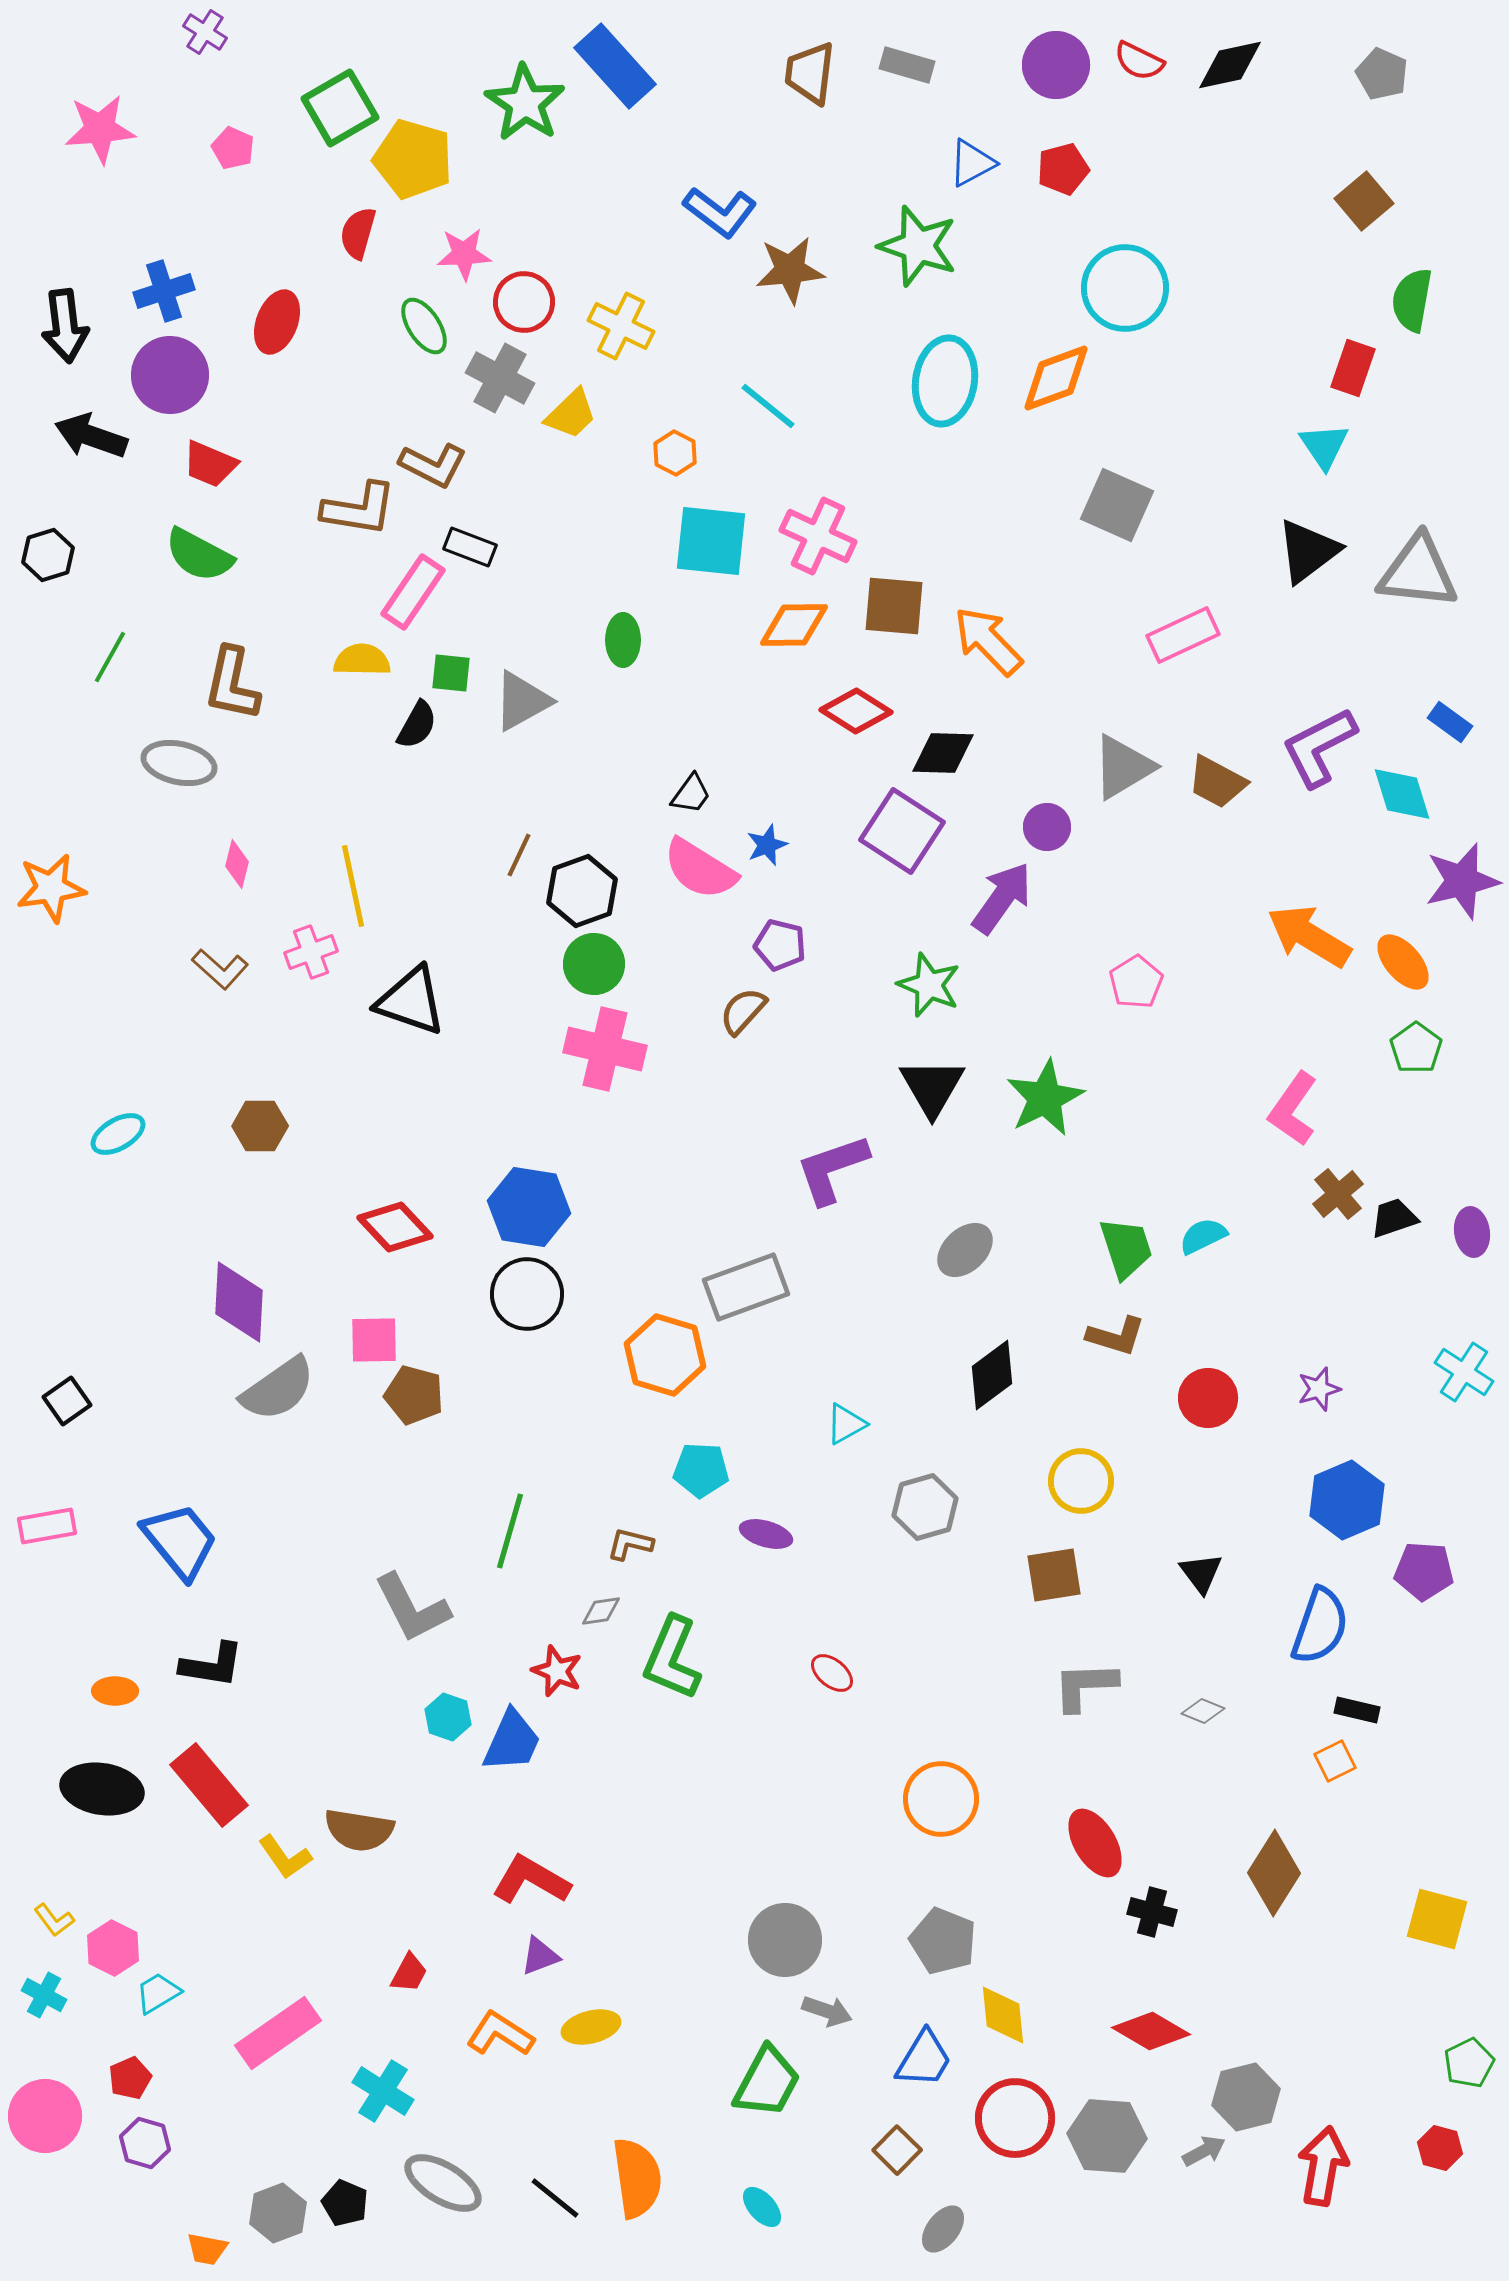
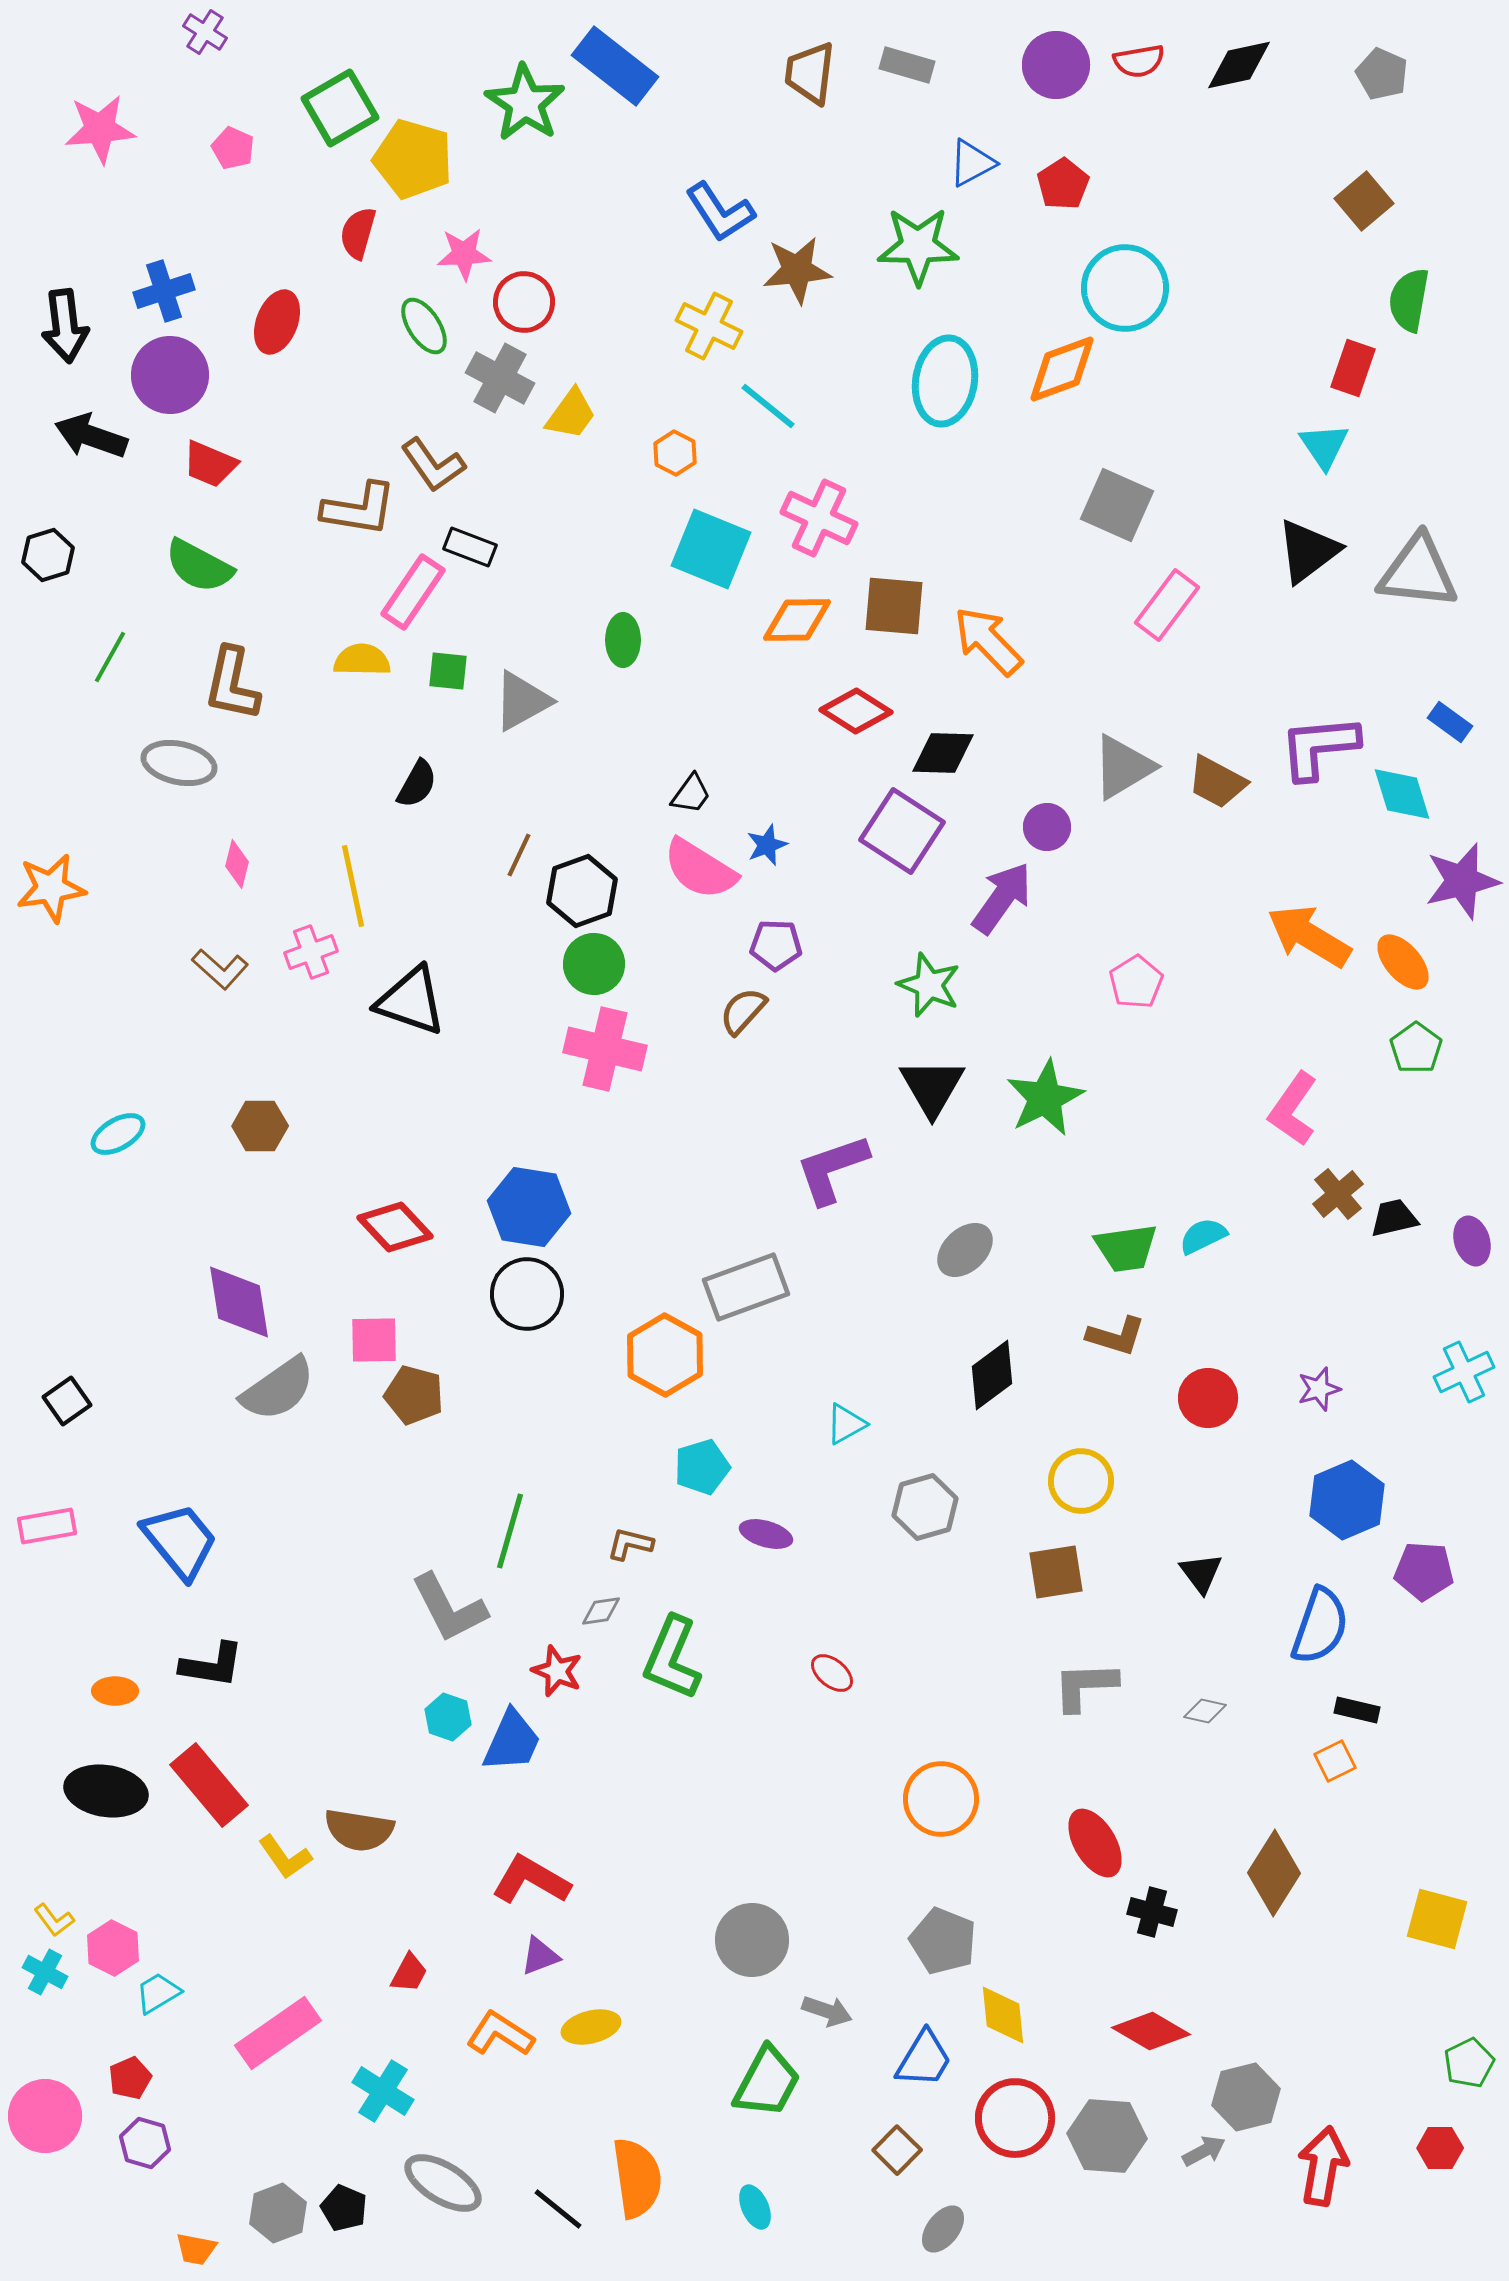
red semicircle at (1139, 61): rotated 36 degrees counterclockwise
black diamond at (1230, 65): moved 9 px right
blue rectangle at (615, 66): rotated 10 degrees counterclockwise
red pentagon at (1063, 169): moved 15 px down; rotated 18 degrees counterclockwise
blue L-shape at (720, 212): rotated 20 degrees clockwise
green star at (918, 246): rotated 18 degrees counterclockwise
brown star at (790, 270): moved 7 px right
green semicircle at (1412, 300): moved 3 px left
yellow cross at (621, 326): moved 88 px right
orange diamond at (1056, 378): moved 6 px right, 9 px up
yellow trapezoid at (571, 414): rotated 10 degrees counterclockwise
brown L-shape at (433, 465): rotated 28 degrees clockwise
pink cross at (818, 536): moved 1 px right, 18 px up
cyan square at (711, 541): moved 8 px down; rotated 16 degrees clockwise
green semicircle at (199, 555): moved 11 px down
orange diamond at (794, 625): moved 3 px right, 5 px up
pink rectangle at (1183, 635): moved 16 px left, 30 px up; rotated 28 degrees counterclockwise
green square at (451, 673): moved 3 px left, 2 px up
black semicircle at (417, 725): moved 59 px down
purple L-shape at (1319, 747): rotated 22 degrees clockwise
purple pentagon at (780, 945): moved 4 px left; rotated 12 degrees counterclockwise
black trapezoid at (1394, 1218): rotated 6 degrees clockwise
purple ellipse at (1472, 1232): moved 9 px down; rotated 9 degrees counterclockwise
green trapezoid at (1126, 1248): rotated 100 degrees clockwise
purple diamond at (239, 1302): rotated 12 degrees counterclockwise
orange hexagon at (665, 1355): rotated 12 degrees clockwise
cyan cross at (1464, 1372): rotated 32 degrees clockwise
cyan pentagon at (701, 1470): moved 1 px right, 3 px up; rotated 20 degrees counterclockwise
brown square at (1054, 1575): moved 2 px right, 3 px up
gray L-shape at (412, 1608): moved 37 px right
gray diamond at (1203, 1711): moved 2 px right; rotated 9 degrees counterclockwise
black ellipse at (102, 1789): moved 4 px right, 2 px down
gray circle at (785, 1940): moved 33 px left
cyan cross at (44, 1995): moved 1 px right, 23 px up
red hexagon at (1440, 2148): rotated 15 degrees counterclockwise
black line at (555, 2198): moved 3 px right, 11 px down
black pentagon at (345, 2203): moved 1 px left, 5 px down
cyan ellipse at (762, 2207): moved 7 px left; rotated 18 degrees clockwise
orange trapezoid at (207, 2249): moved 11 px left
